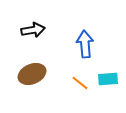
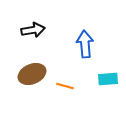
orange line: moved 15 px left, 3 px down; rotated 24 degrees counterclockwise
